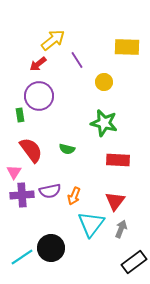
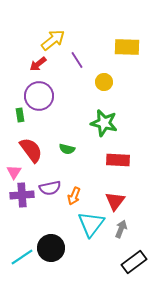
purple semicircle: moved 3 px up
